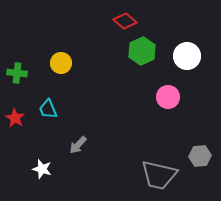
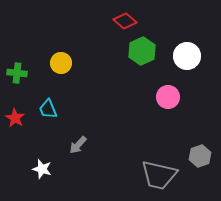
gray hexagon: rotated 15 degrees counterclockwise
